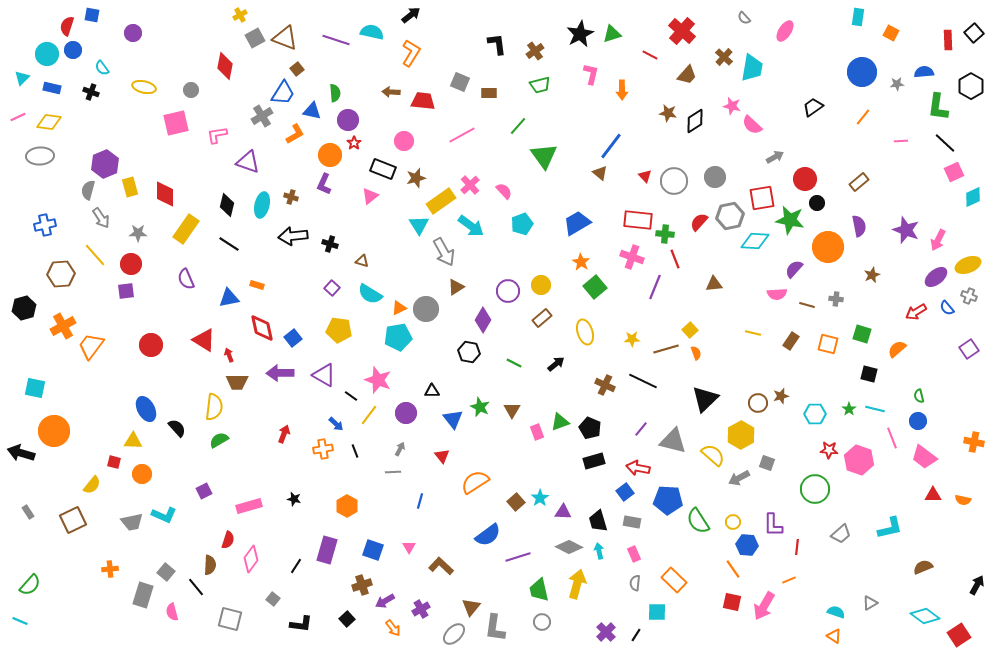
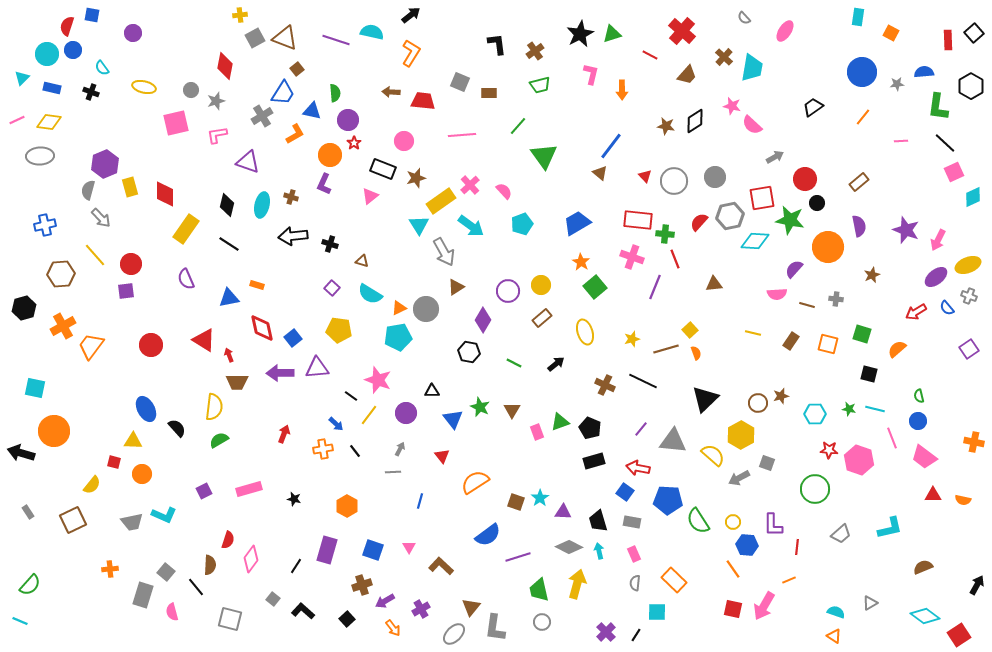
yellow cross at (240, 15): rotated 24 degrees clockwise
brown star at (668, 113): moved 2 px left, 13 px down
pink line at (18, 117): moved 1 px left, 3 px down
pink line at (462, 135): rotated 24 degrees clockwise
gray arrow at (101, 218): rotated 10 degrees counterclockwise
gray star at (138, 233): moved 78 px right, 132 px up; rotated 18 degrees counterclockwise
yellow star at (632, 339): rotated 14 degrees counterclockwise
purple triangle at (324, 375): moved 7 px left, 7 px up; rotated 35 degrees counterclockwise
green star at (849, 409): rotated 24 degrees counterclockwise
gray triangle at (673, 441): rotated 8 degrees counterclockwise
black line at (355, 451): rotated 16 degrees counterclockwise
blue square at (625, 492): rotated 18 degrees counterclockwise
brown square at (516, 502): rotated 30 degrees counterclockwise
pink rectangle at (249, 506): moved 17 px up
red square at (732, 602): moved 1 px right, 7 px down
black L-shape at (301, 624): moved 2 px right, 13 px up; rotated 145 degrees counterclockwise
